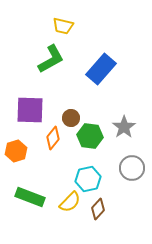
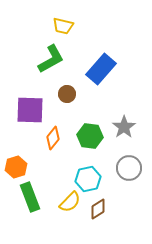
brown circle: moved 4 px left, 24 px up
orange hexagon: moved 16 px down
gray circle: moved 3 px left
green rectangle: rotated 48 degrees clockwise
brown diamond: rotated 15 degrees clockwise
